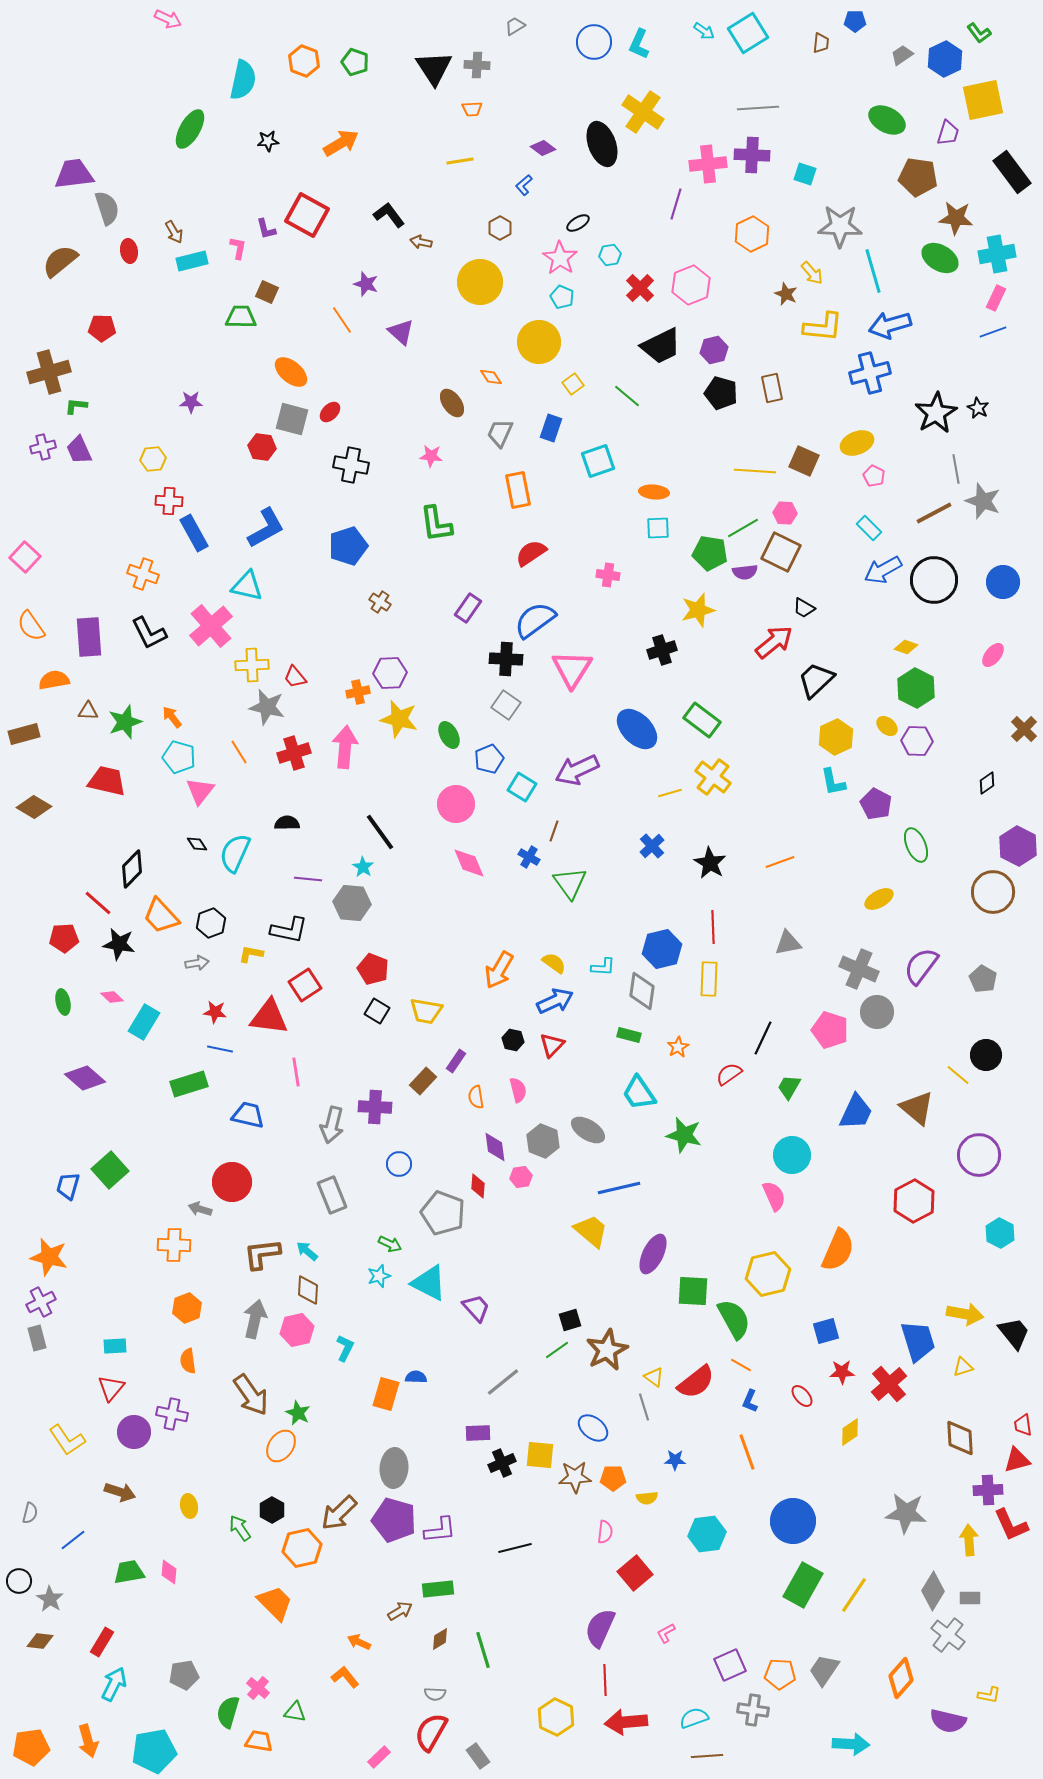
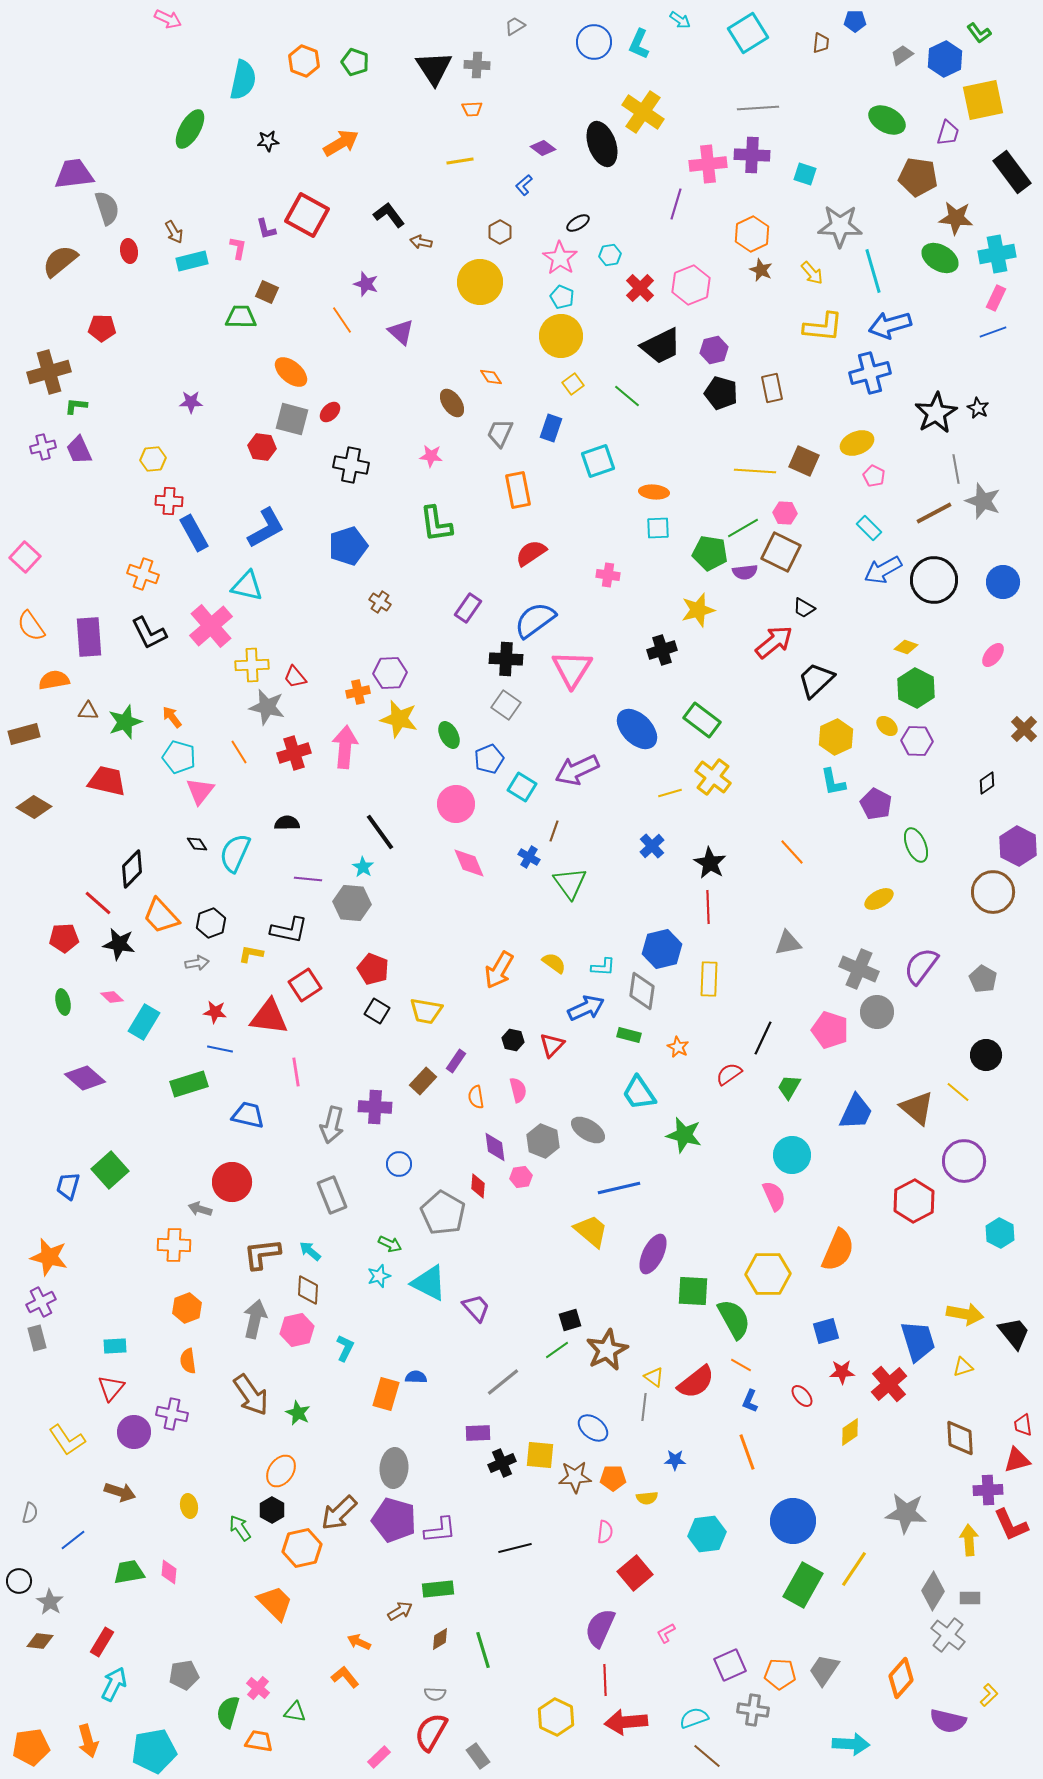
cyan arrow at (704, 31): moved 24 px left, 11 px up
brown hexagon at (500, 228): moved 4 px down
brown star at (786, 294): moved 25 px left, 24 px up
yellow circle at (539, 342): moved 22 px right, 6 px up
orange line at (780, 862): moved 12 px right, 10 px up; rotated 68 degrees clockwise
red line at (713, 927): moved 5 px left, 20 px up
blue arrow at (555, 1001): moved 31 px right, 7 px down
orange star at (678, 1047): rotated 15 degrees counterclockwise
yellow line at (958, 1075): moved 17 px down
purple circle at (979, 1155): moved 15 px left, 6 px down
gray pentagon at (443, 1213): rotated 9 degrees clockwise
cyan arrow at (307, 1251): moved 3 px right
yellow hexagon at (768, 1274): rotated 12 degrees clockwise
gray line at (644, 1407): rotated 24 degrees clockwise
orange ellipse at (281, 1446): moved 25 px down
yellow line at (854, 1595): moved 26 px up
gray star at (50, 1599): moved 3 px down
yellow L-shape at (989, 1695): rotated 55 degrees counterclockwise
brown line at (707, 1756): rotated 44 degrees clockwise
